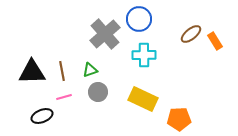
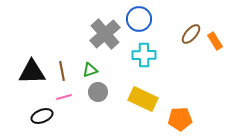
brown ellipse: rotated 10 degrees counterclockwise
orange pentagon: moved 1 px right
